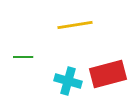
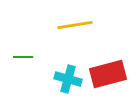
cyan cross: moved 2 px up
